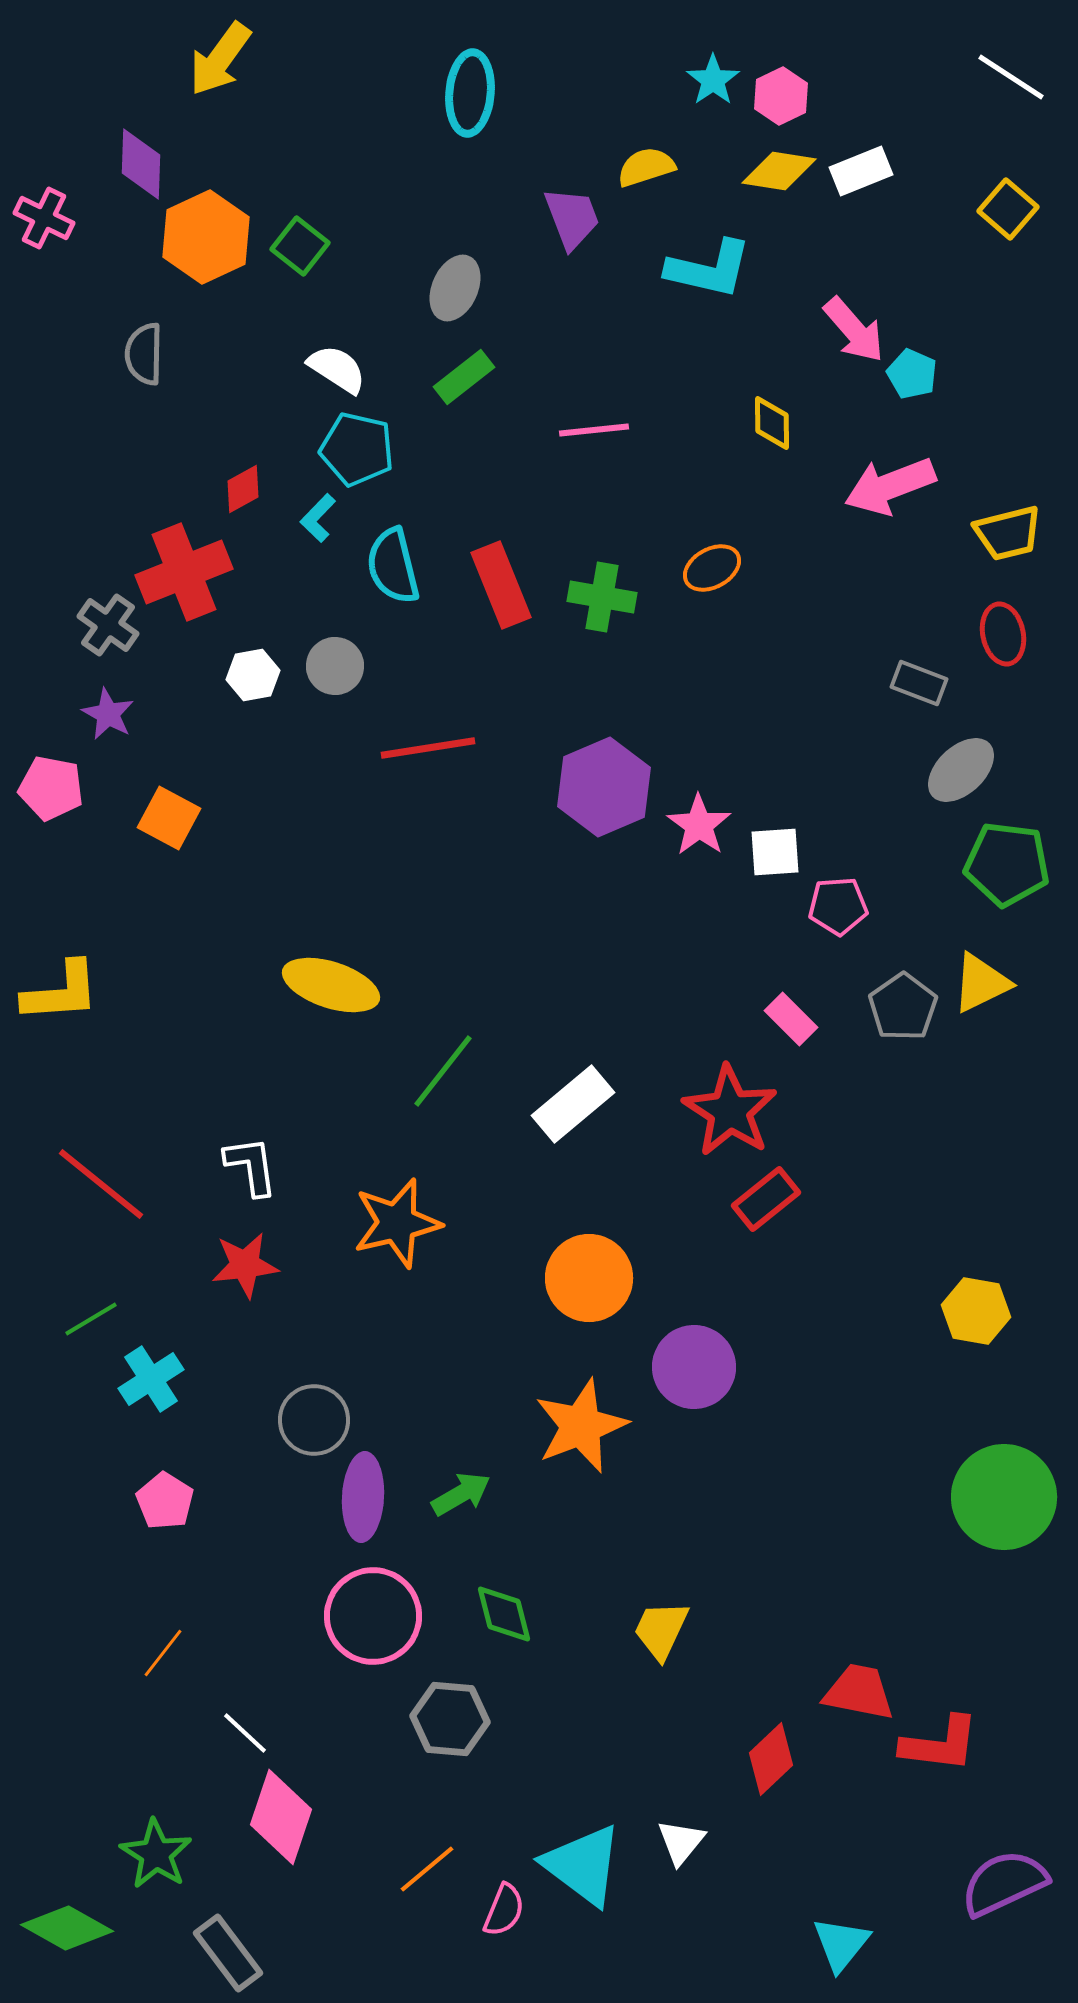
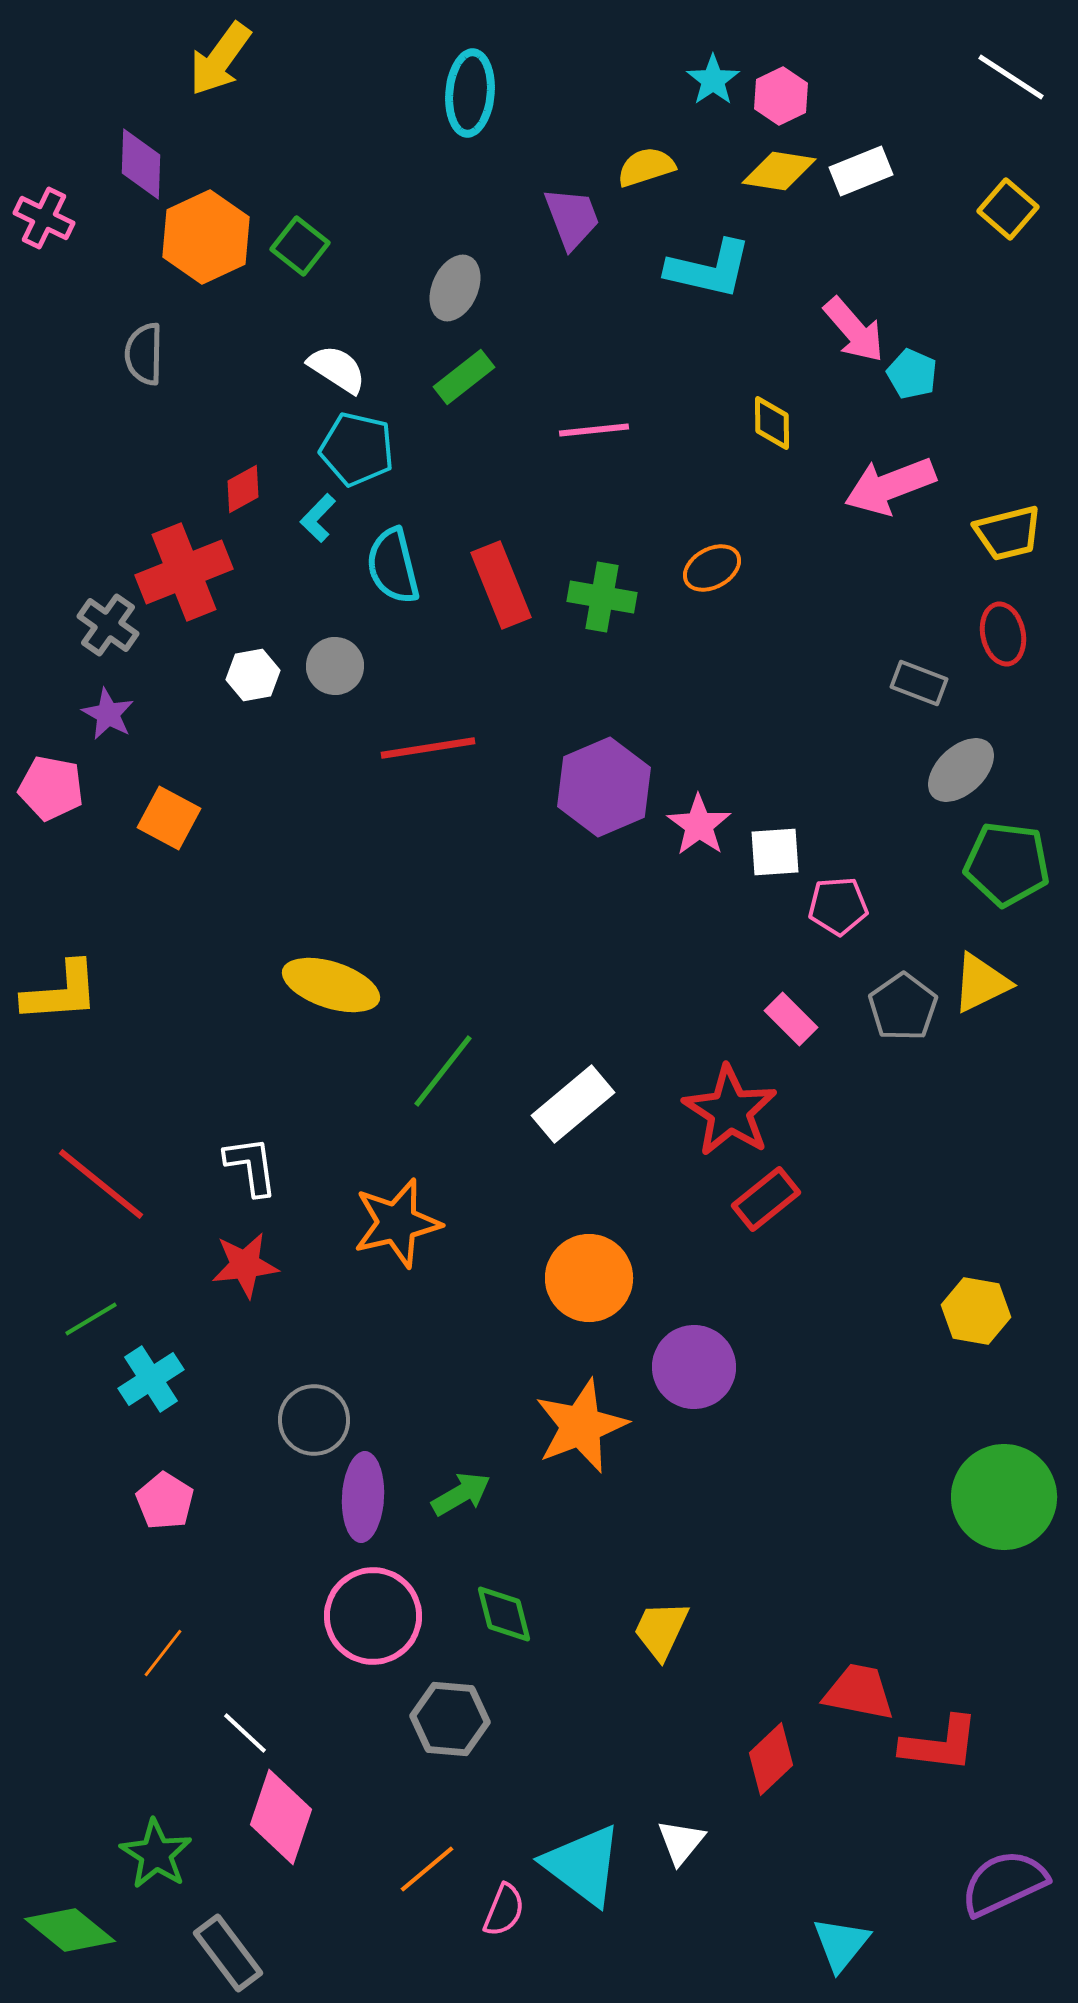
green diamond at (67, 1928): moved 3 px right, 2 px down; rotated 10 degrees clockwise
